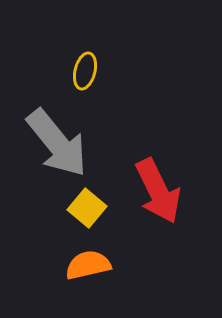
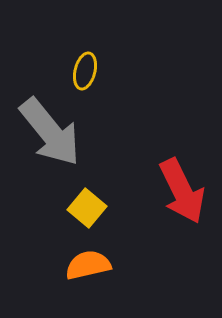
gray arrow: moved 7 px left, 11 px up
red arrow: moved 24 px right
